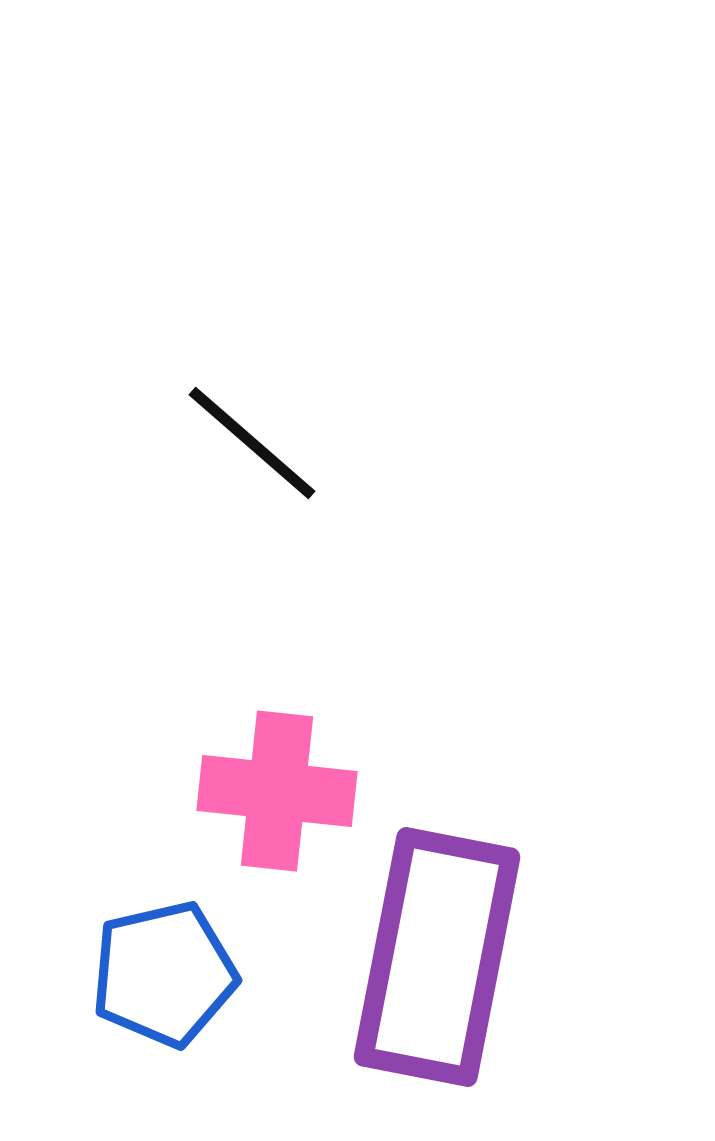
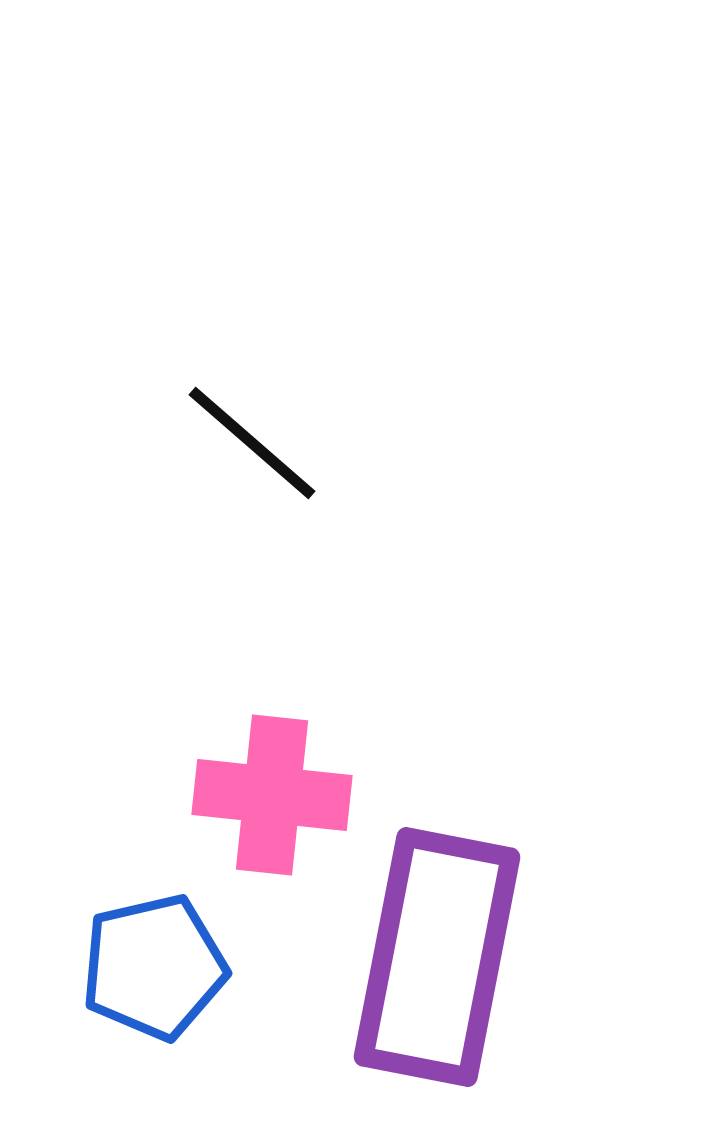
pink cross: moved 5 px left, 4 px down
blue pentagon: moved 10 px left, 7 px up
